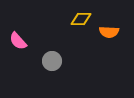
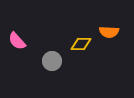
yellow diamond: moved 25 px down
pink semicircle: moved 1 px left
